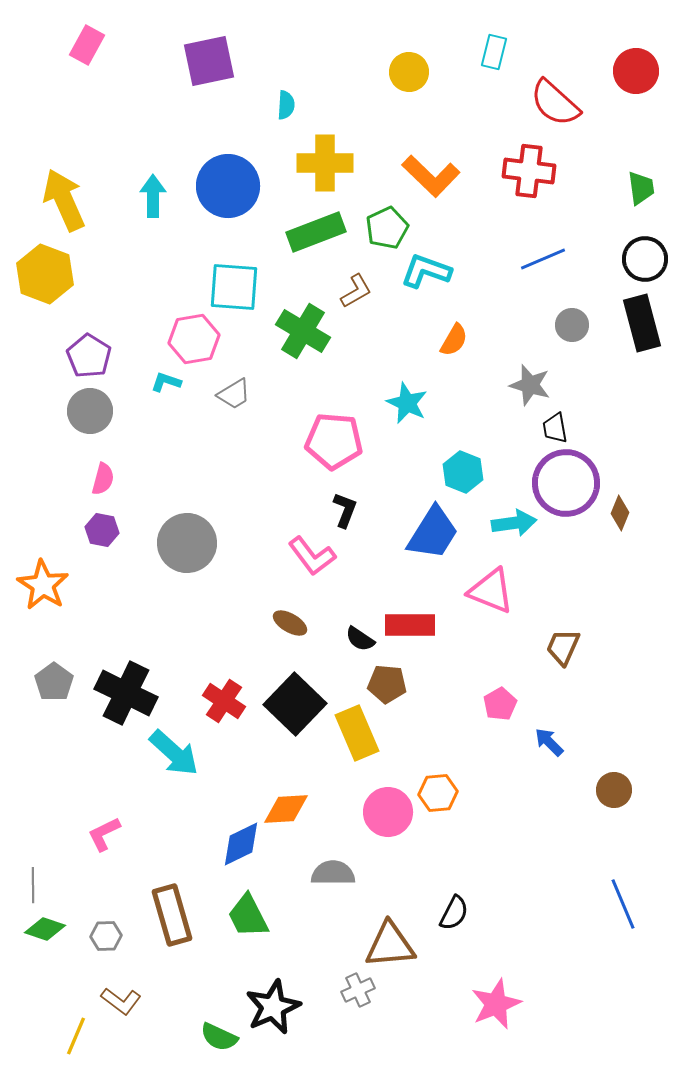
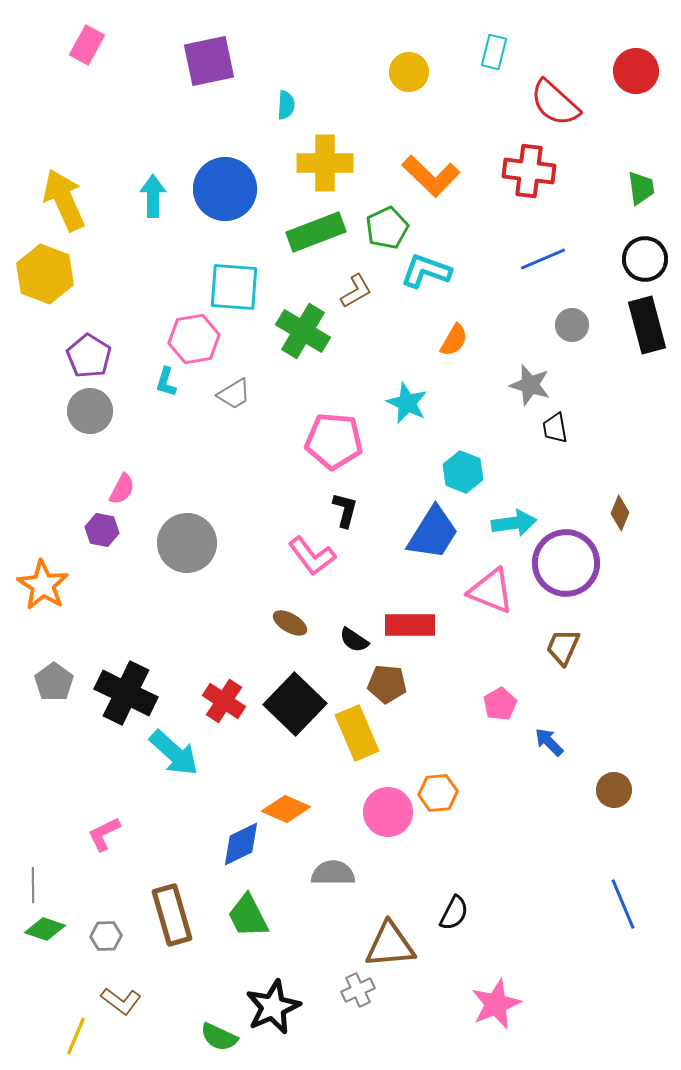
blue circle at (228, 186): moved 3 px left, 3 px down
black rectangle at (642, 323): moved 5 px right, 2 px down
cyan L-shape at (166, 382): rotated 92 degrees counterclockwise
pink semicircle at (103, 479): moved 19 px right, 10 px down; rotated 12 degrees clockwise
purple circle at (566, 483): moved 80 px down
black L-shape at (345, 510): rotated 6 degrees counterclockwise
black semicircle at (360, 639): moved 6 px left, 1 px down
orange diamond at (286, 809): rotated 27 degrees clockwise
